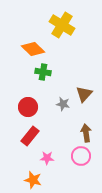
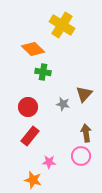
pink star: moved 2 px right, 4 px down
